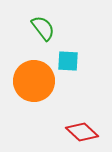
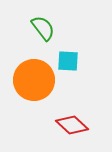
orange circle: moved 1 px up
red diamond: moved 10 px left, 7 px up
